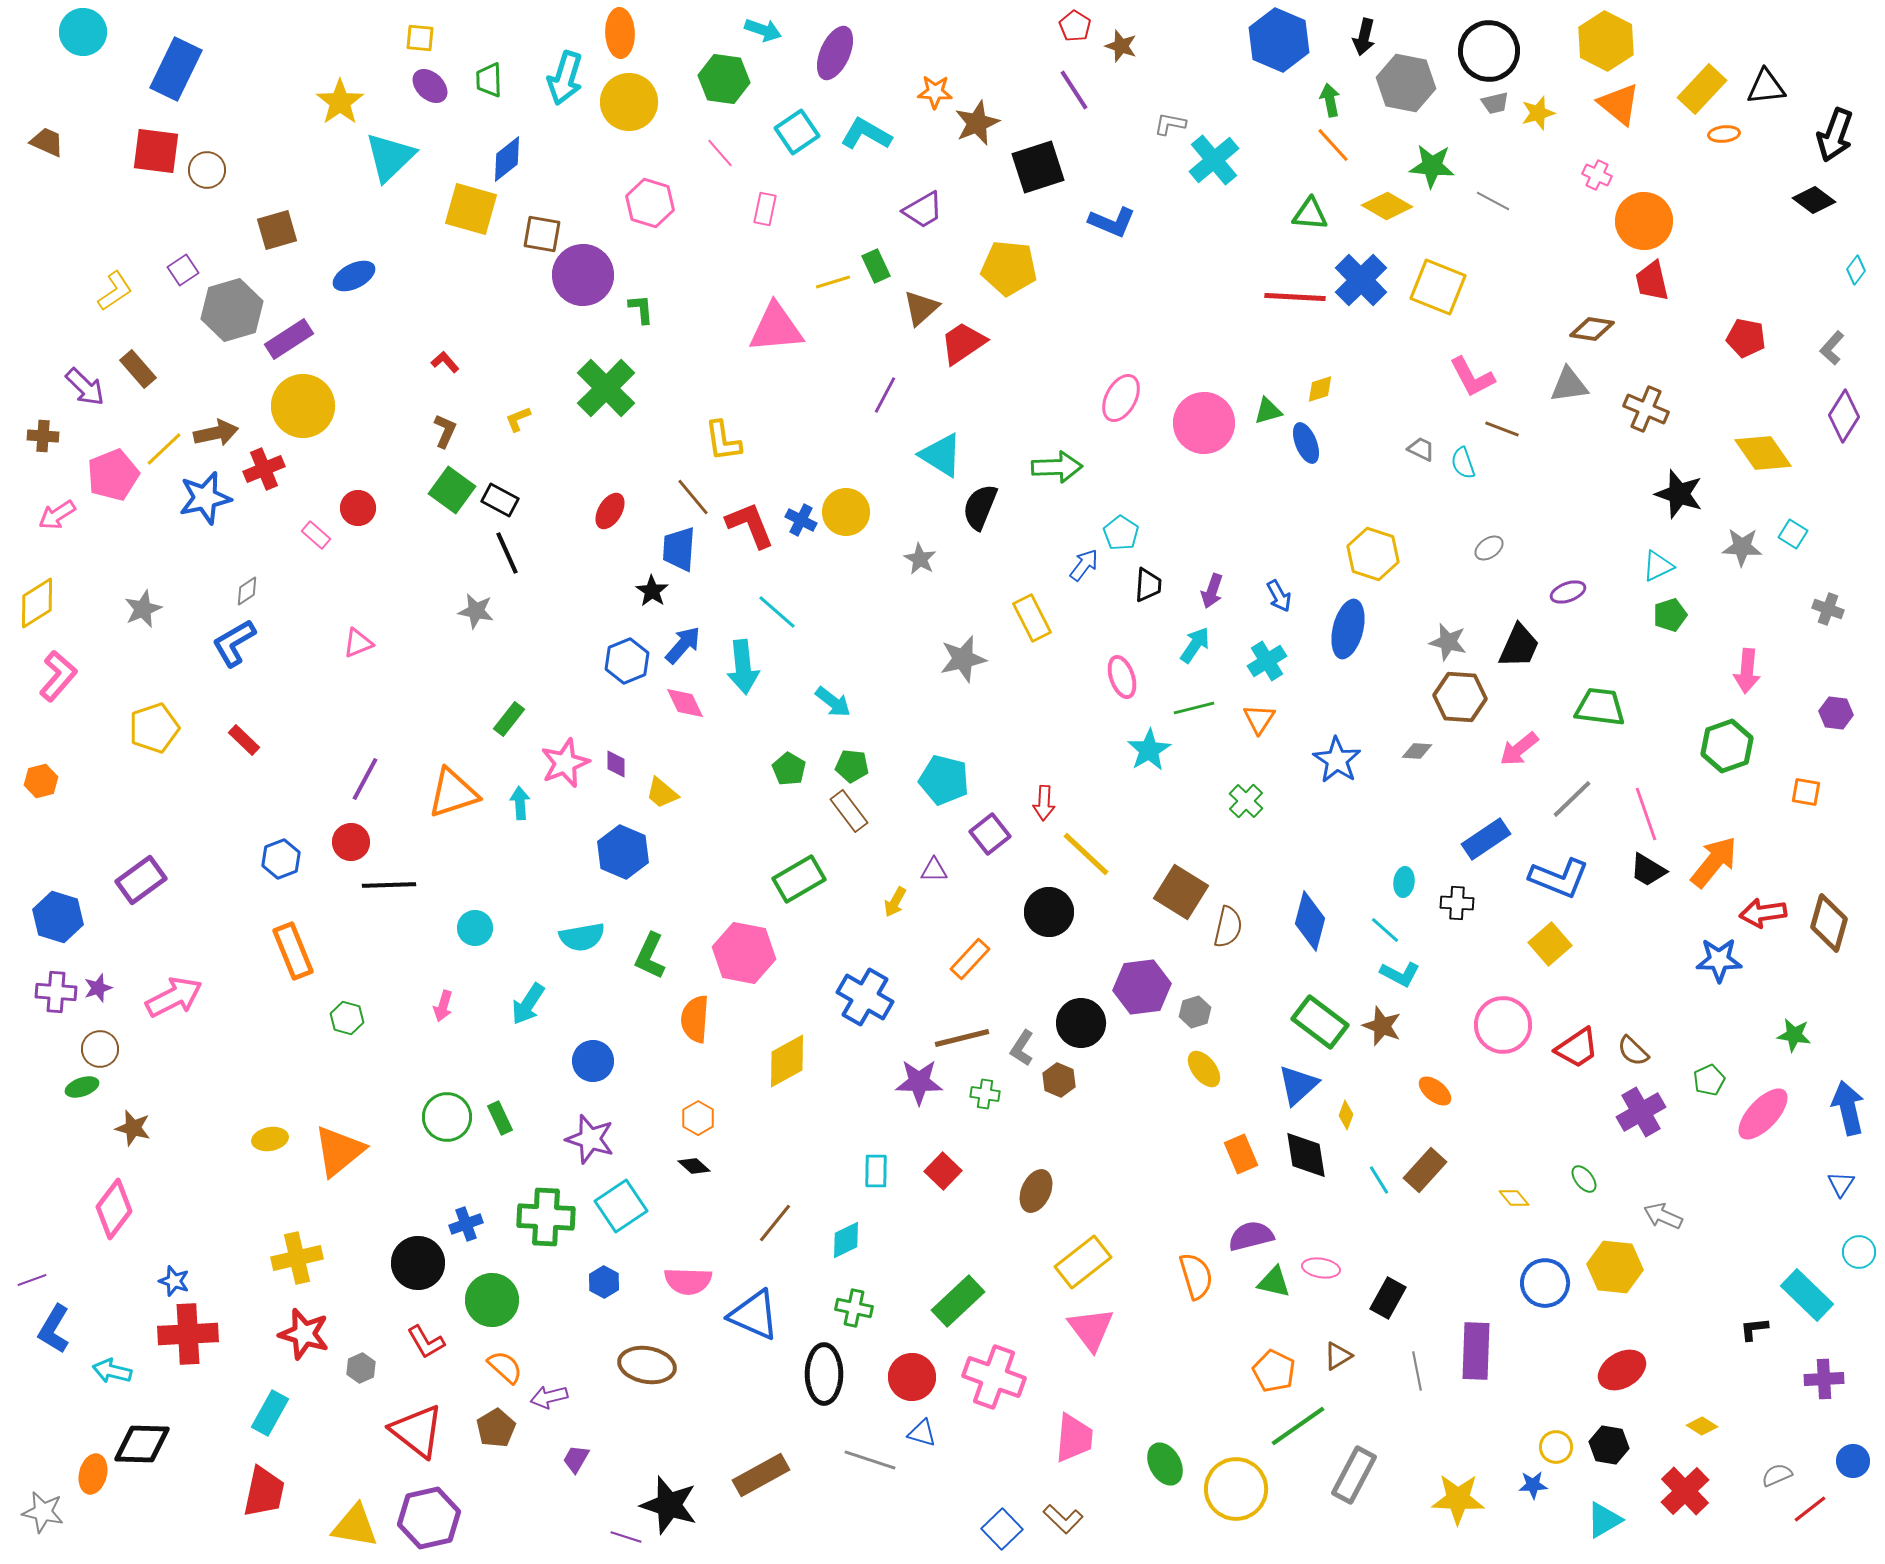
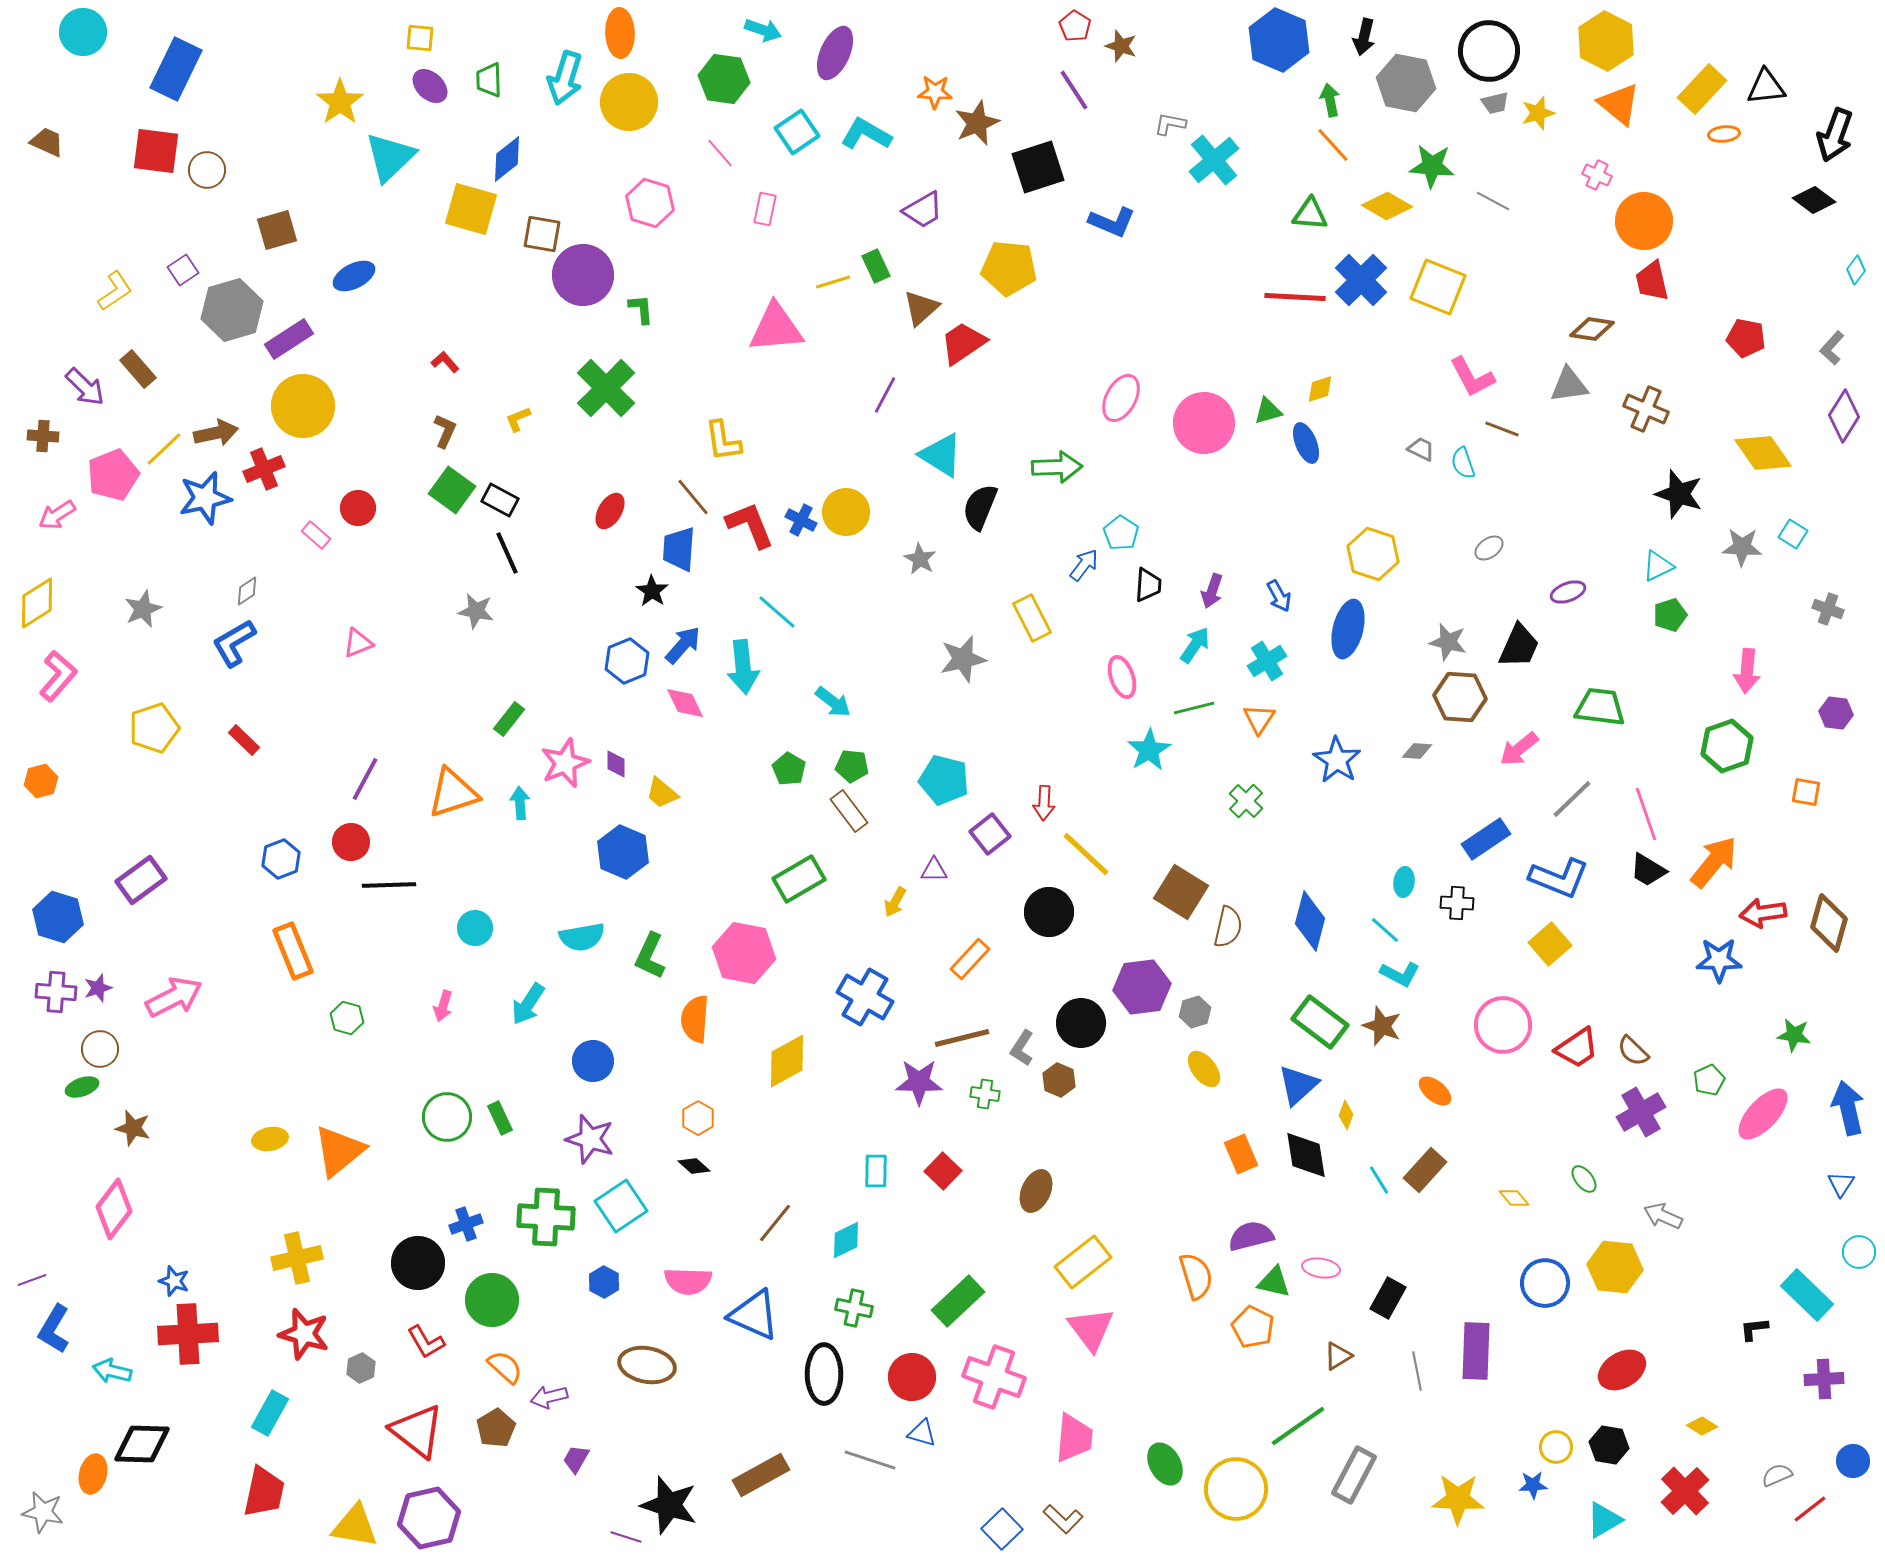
orange pentagon at (1274, 1371): moved 21 px left, 44 px up
